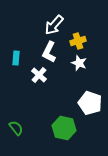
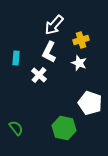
yellow cross: moved 3 px right, 1 px up
